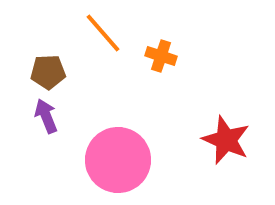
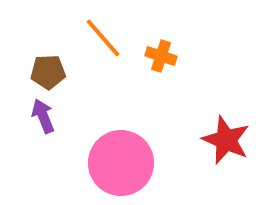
orange line: moved 5 px down
purple arrow: moved 3 px left
pink circle: moved 3 px right, 3 px down
